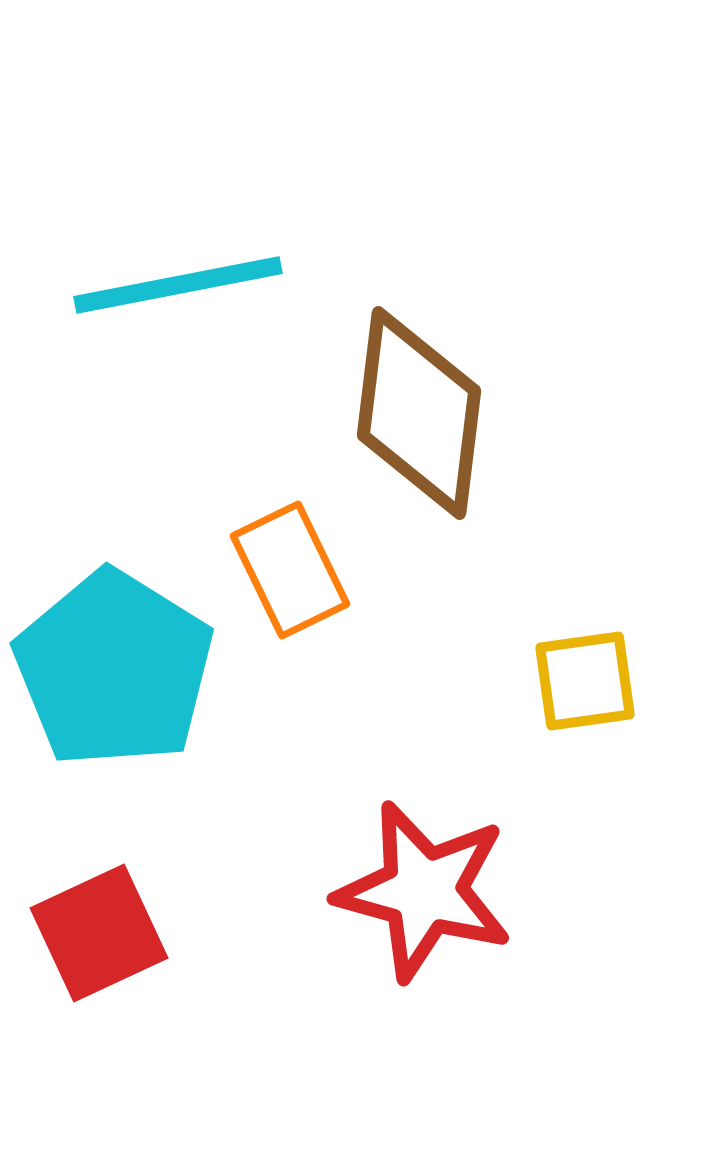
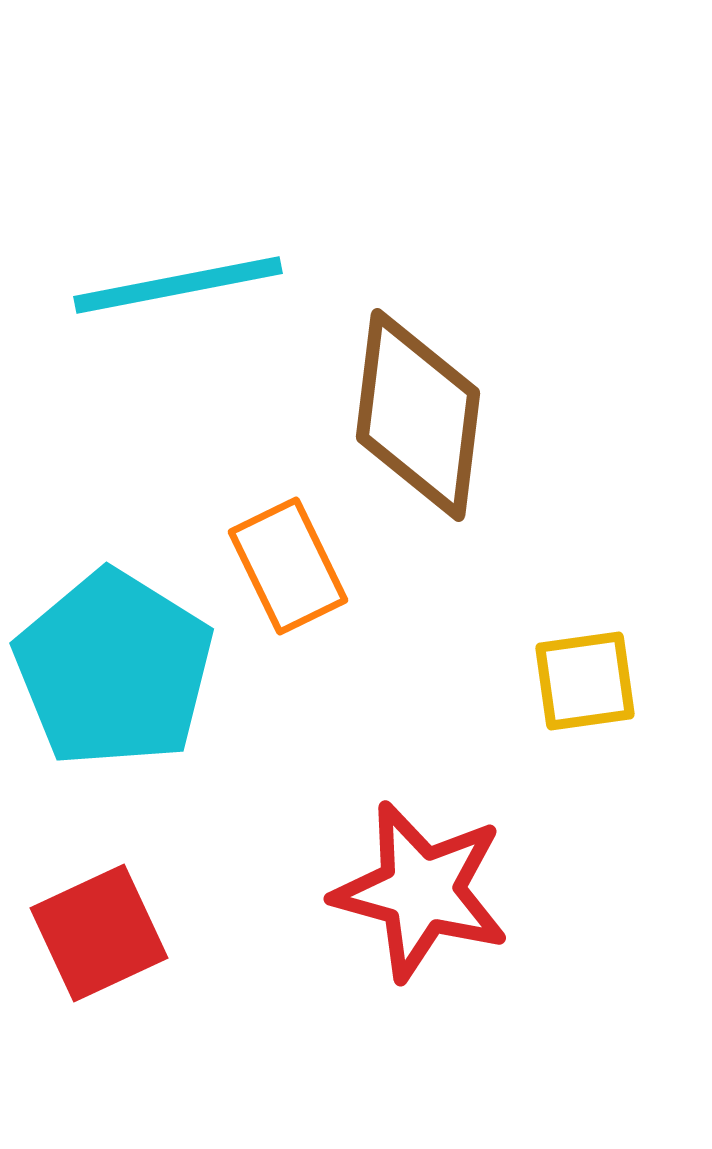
brown diamond: moved 1 px left, 2 px down
orange rectangle: moved 2 px left, 4 px up
red star: moved 3 px left
